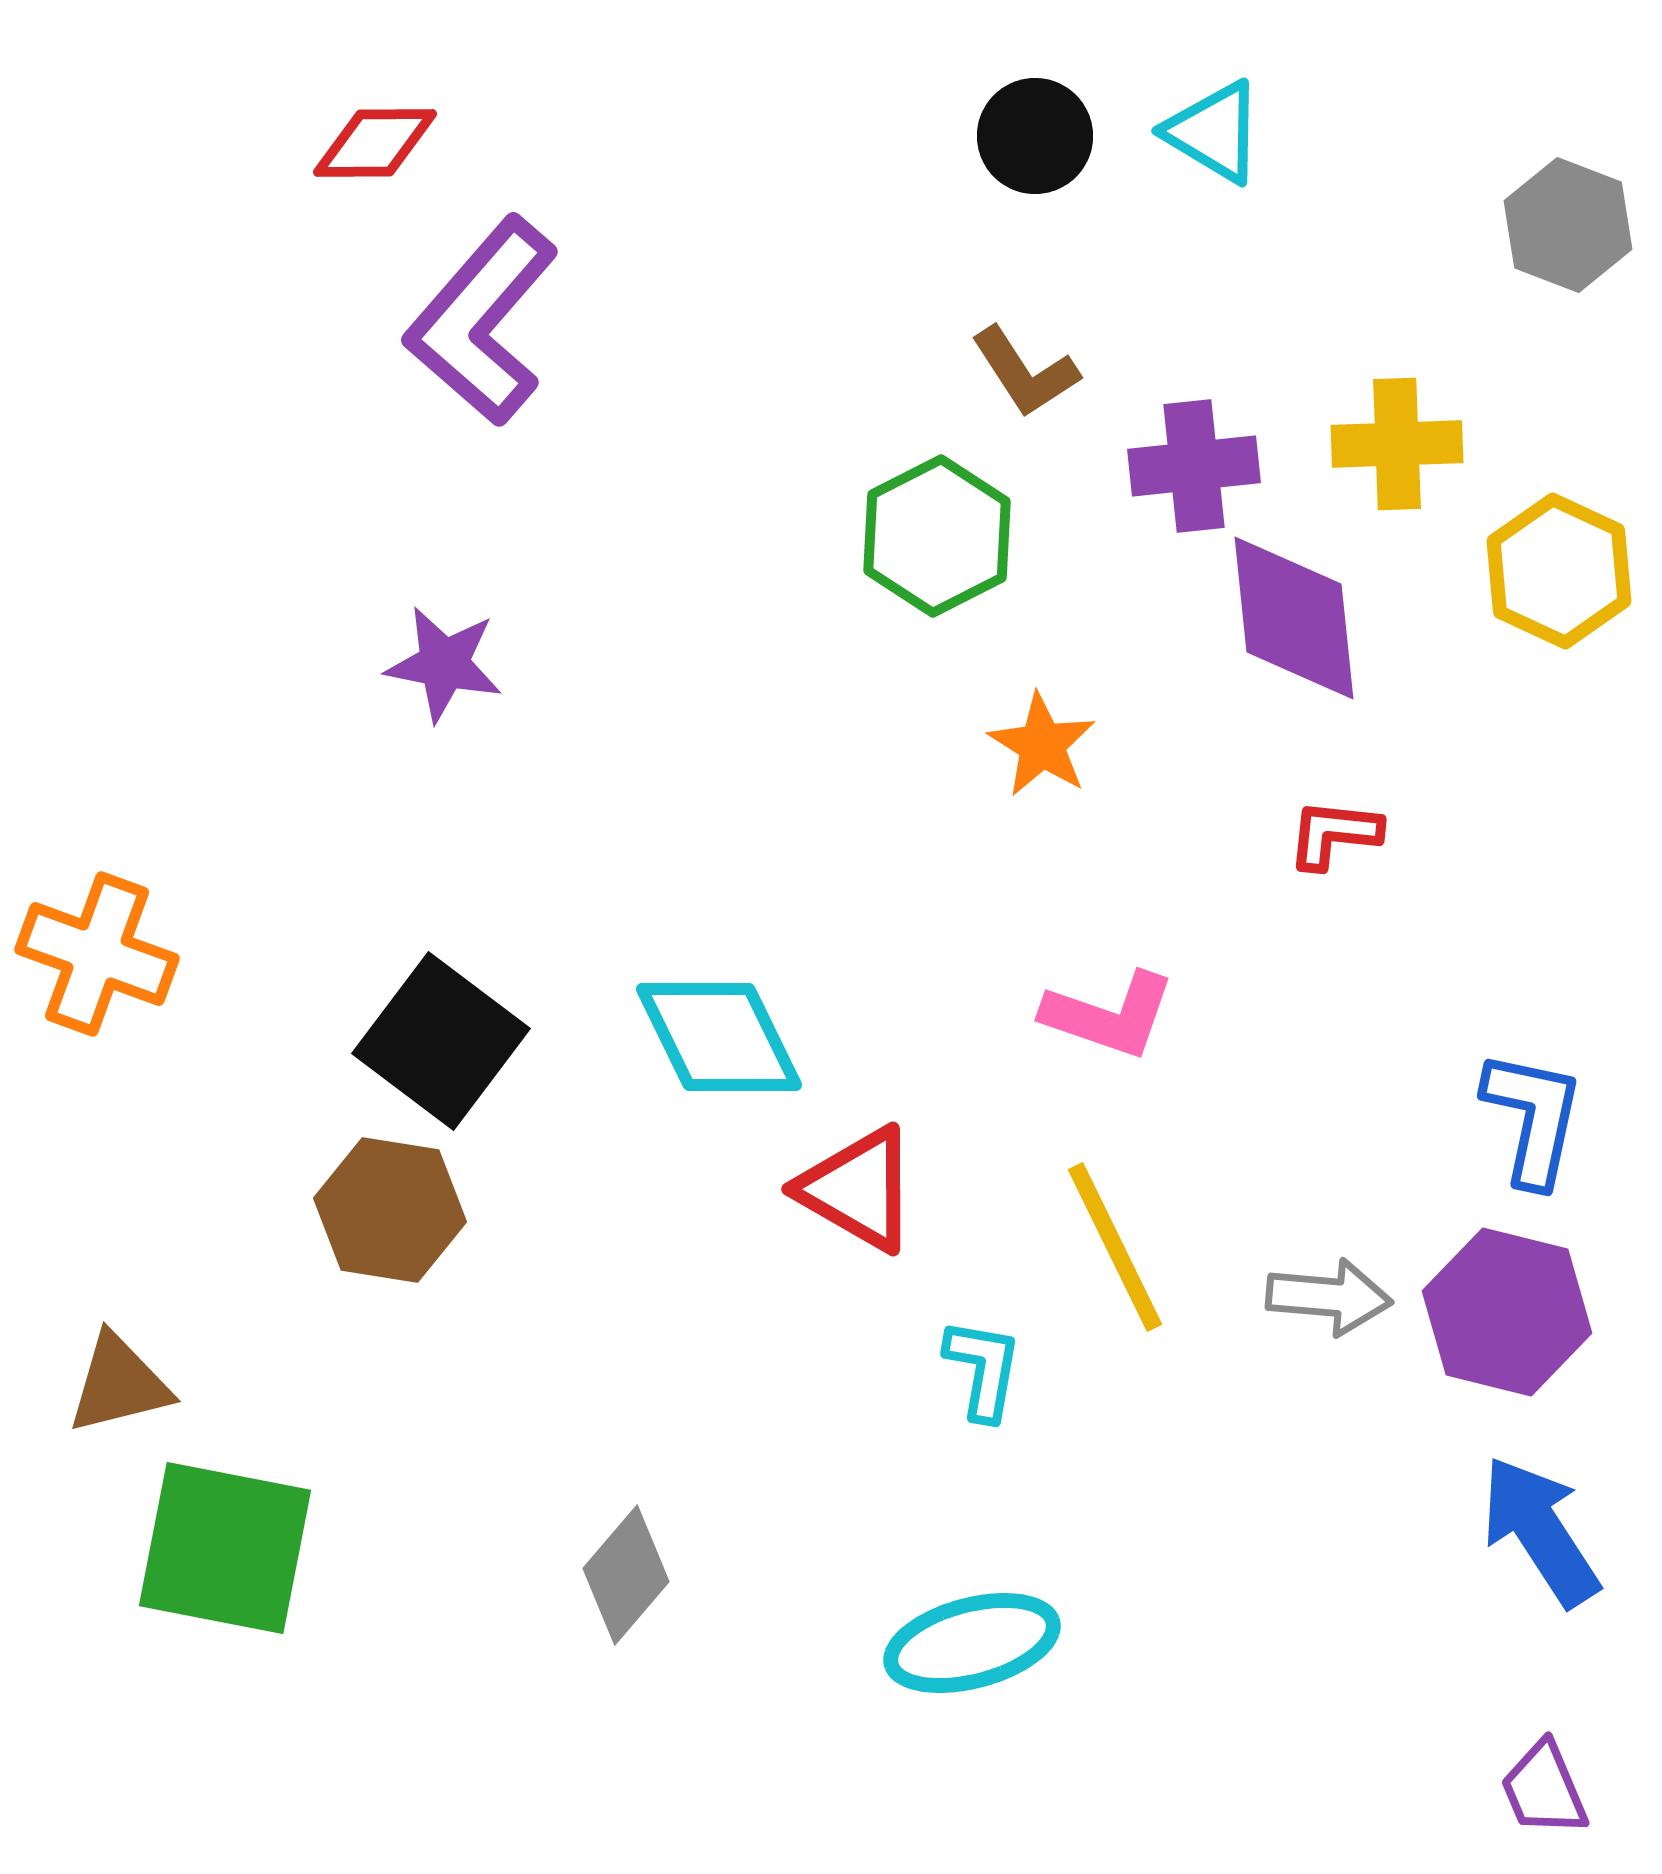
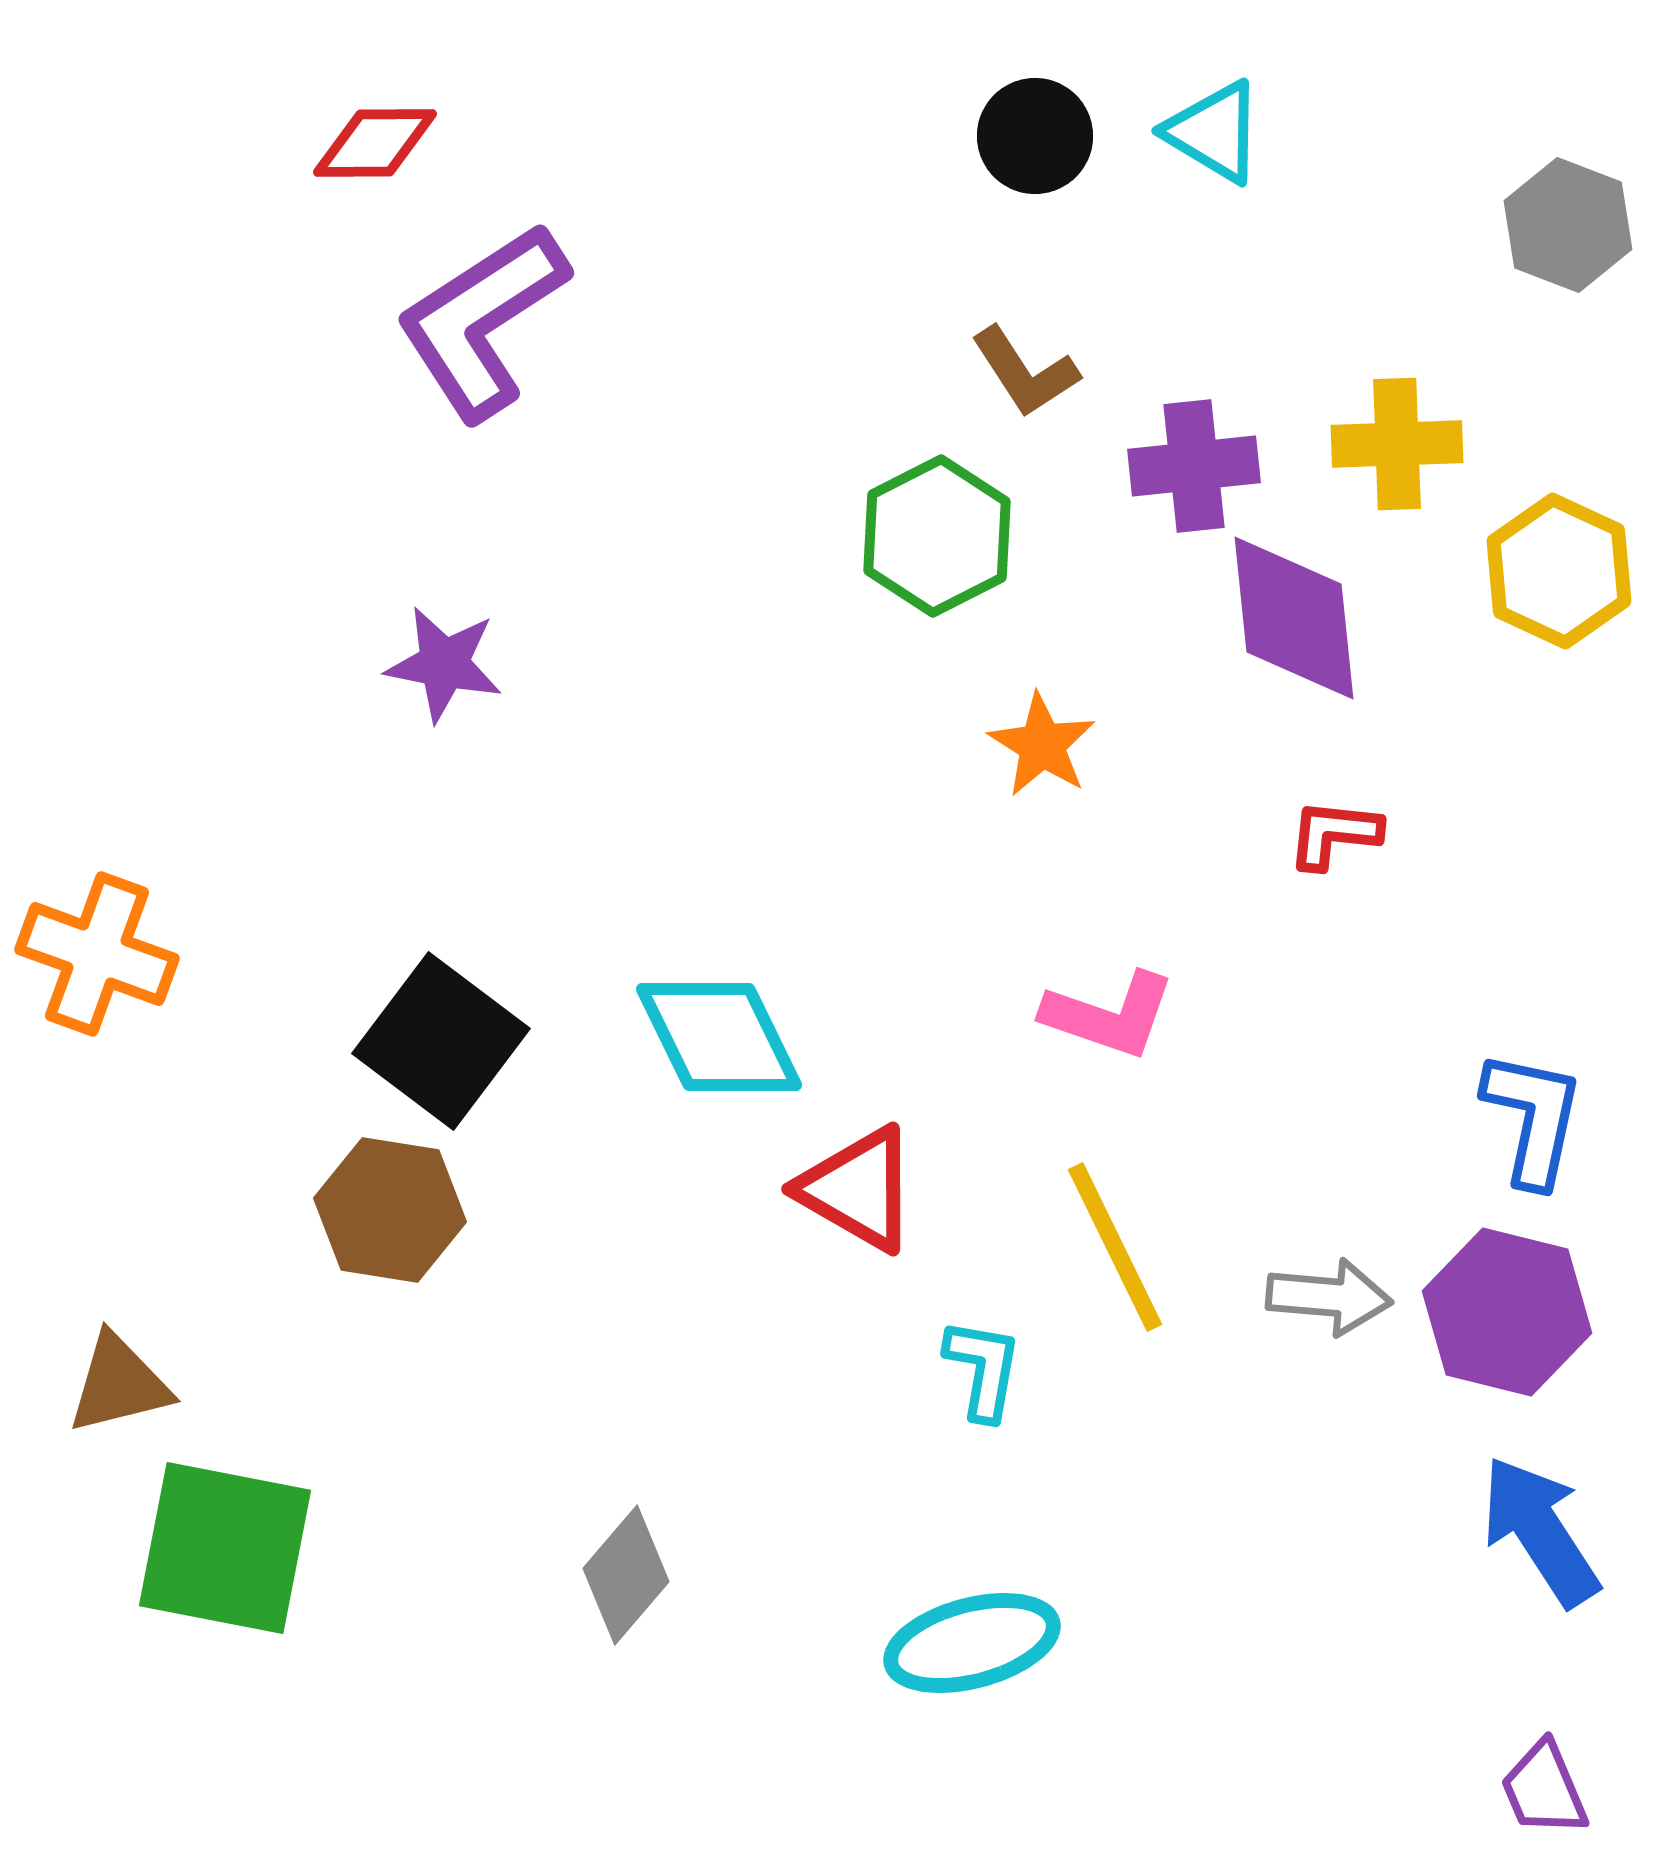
purple L-shape: rotated 16 degrees clockwise
